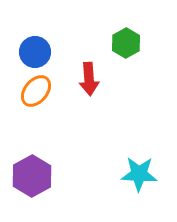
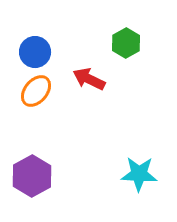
red arrow: rotated 120 degrees clockwise
